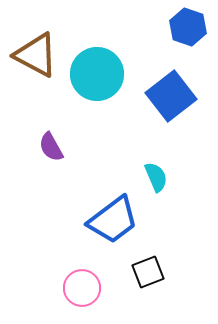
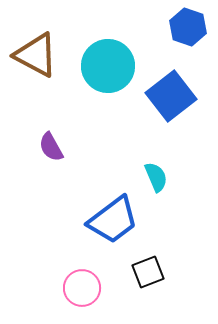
cyan circle: moved 11 px right, 8 px up
